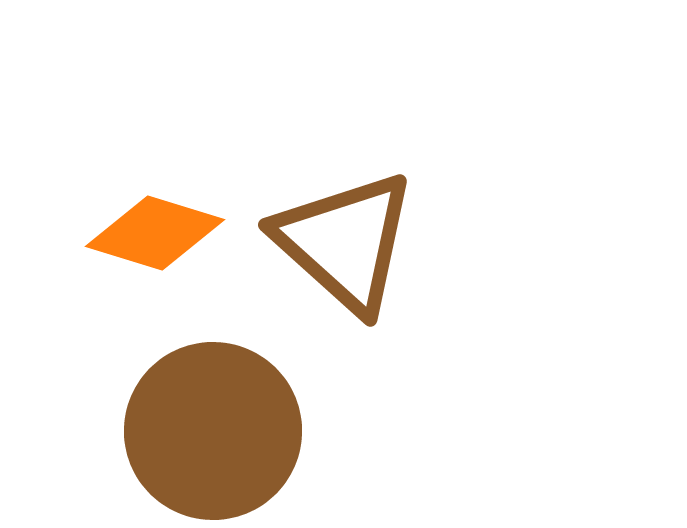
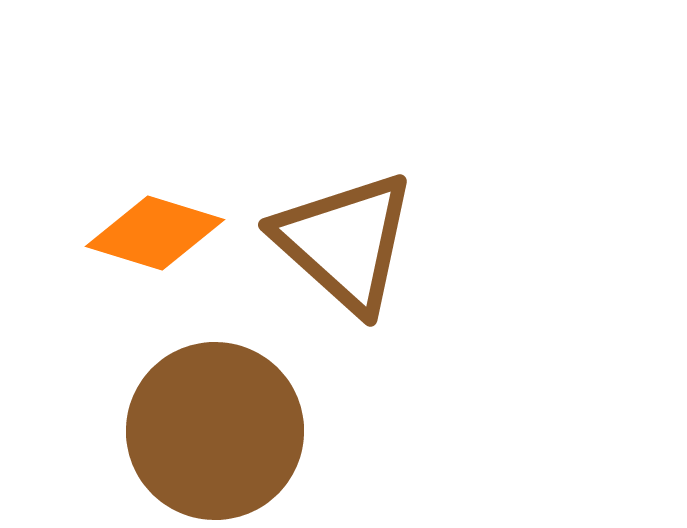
brown circle: moved 2 px right
